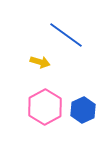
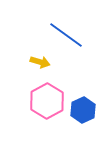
pink hexagon: moved 2 px right, 6 px up
